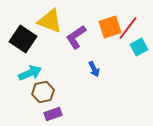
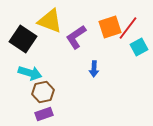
blue arrow: rotated 28 degrees clockwise
cyan arrow: rotated 40 degrees clockwise
purple rectangle: moved 9 px left
